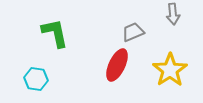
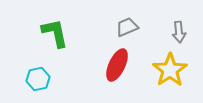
gray arrow: moved 6 px right, 18 px down
gray trapezoid: moved 6 px left, 5 px up
cyan hexagon: moved 2 px right; rotated 20 degrees counterclockwise
